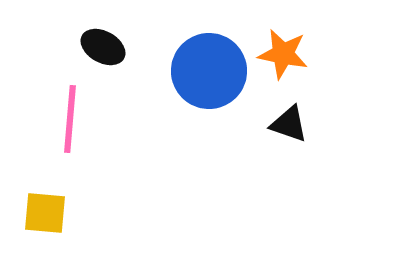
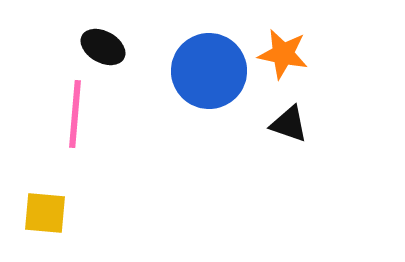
pink line: moved 5 px right, 5 px up
